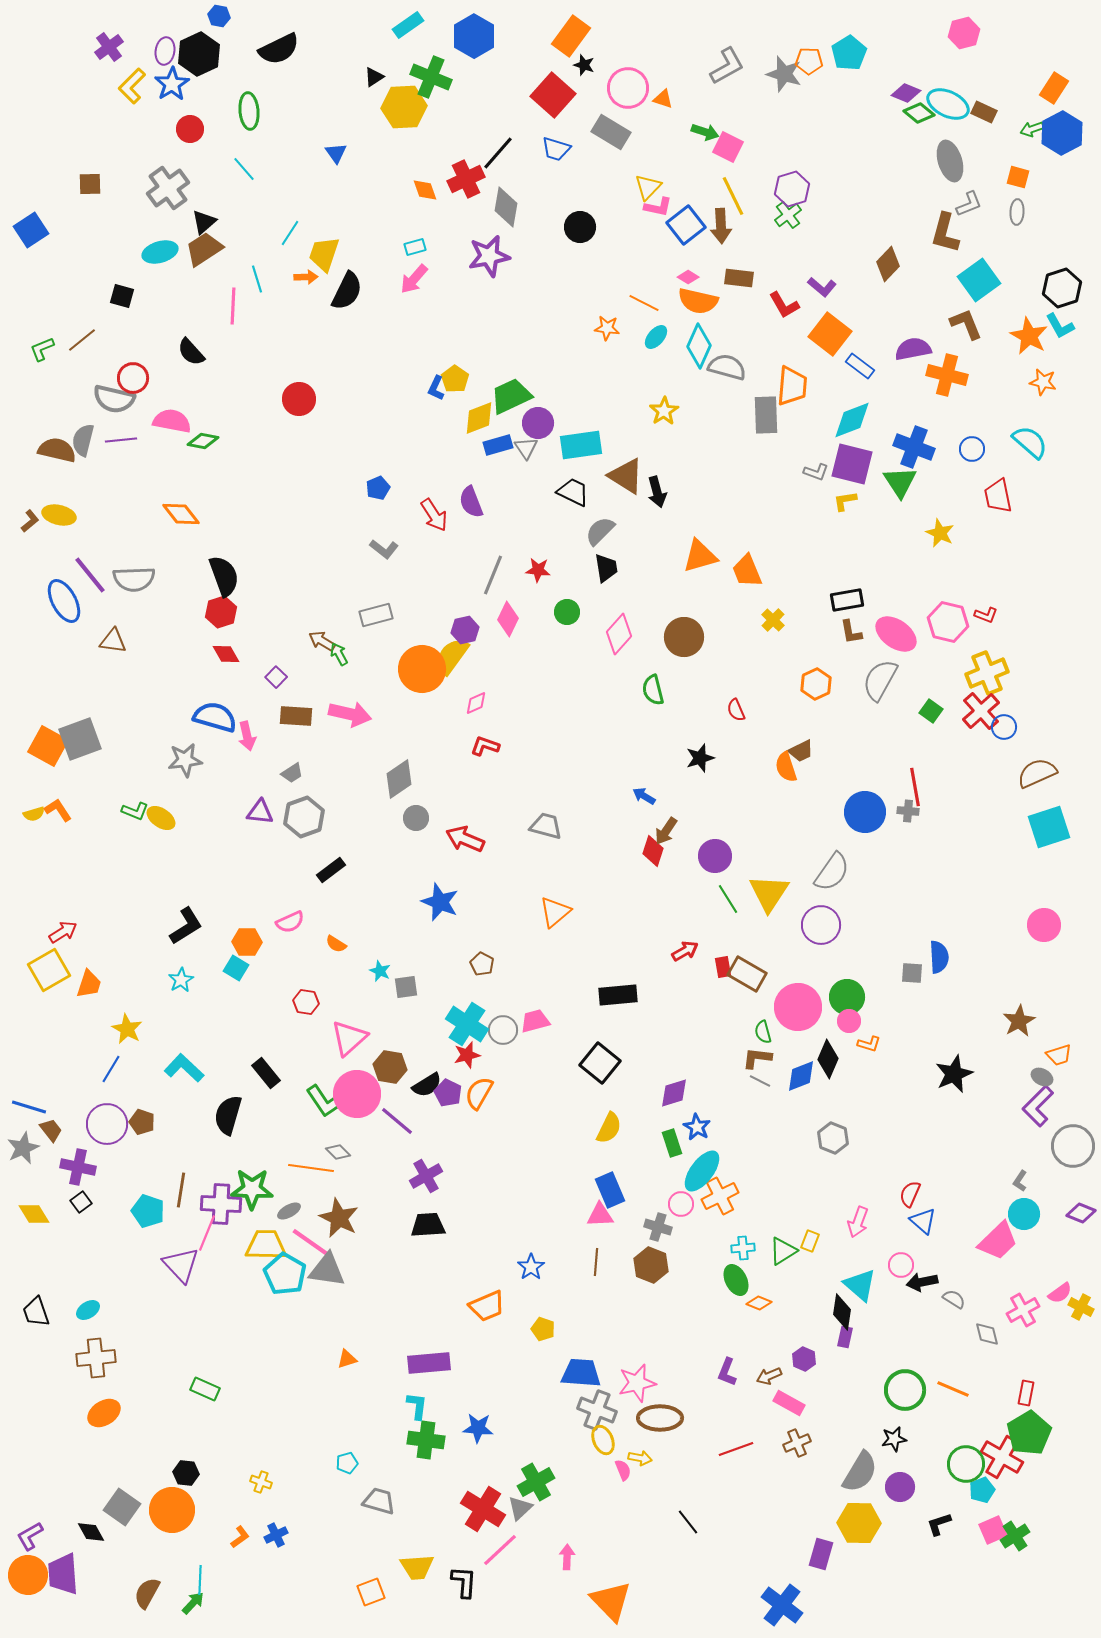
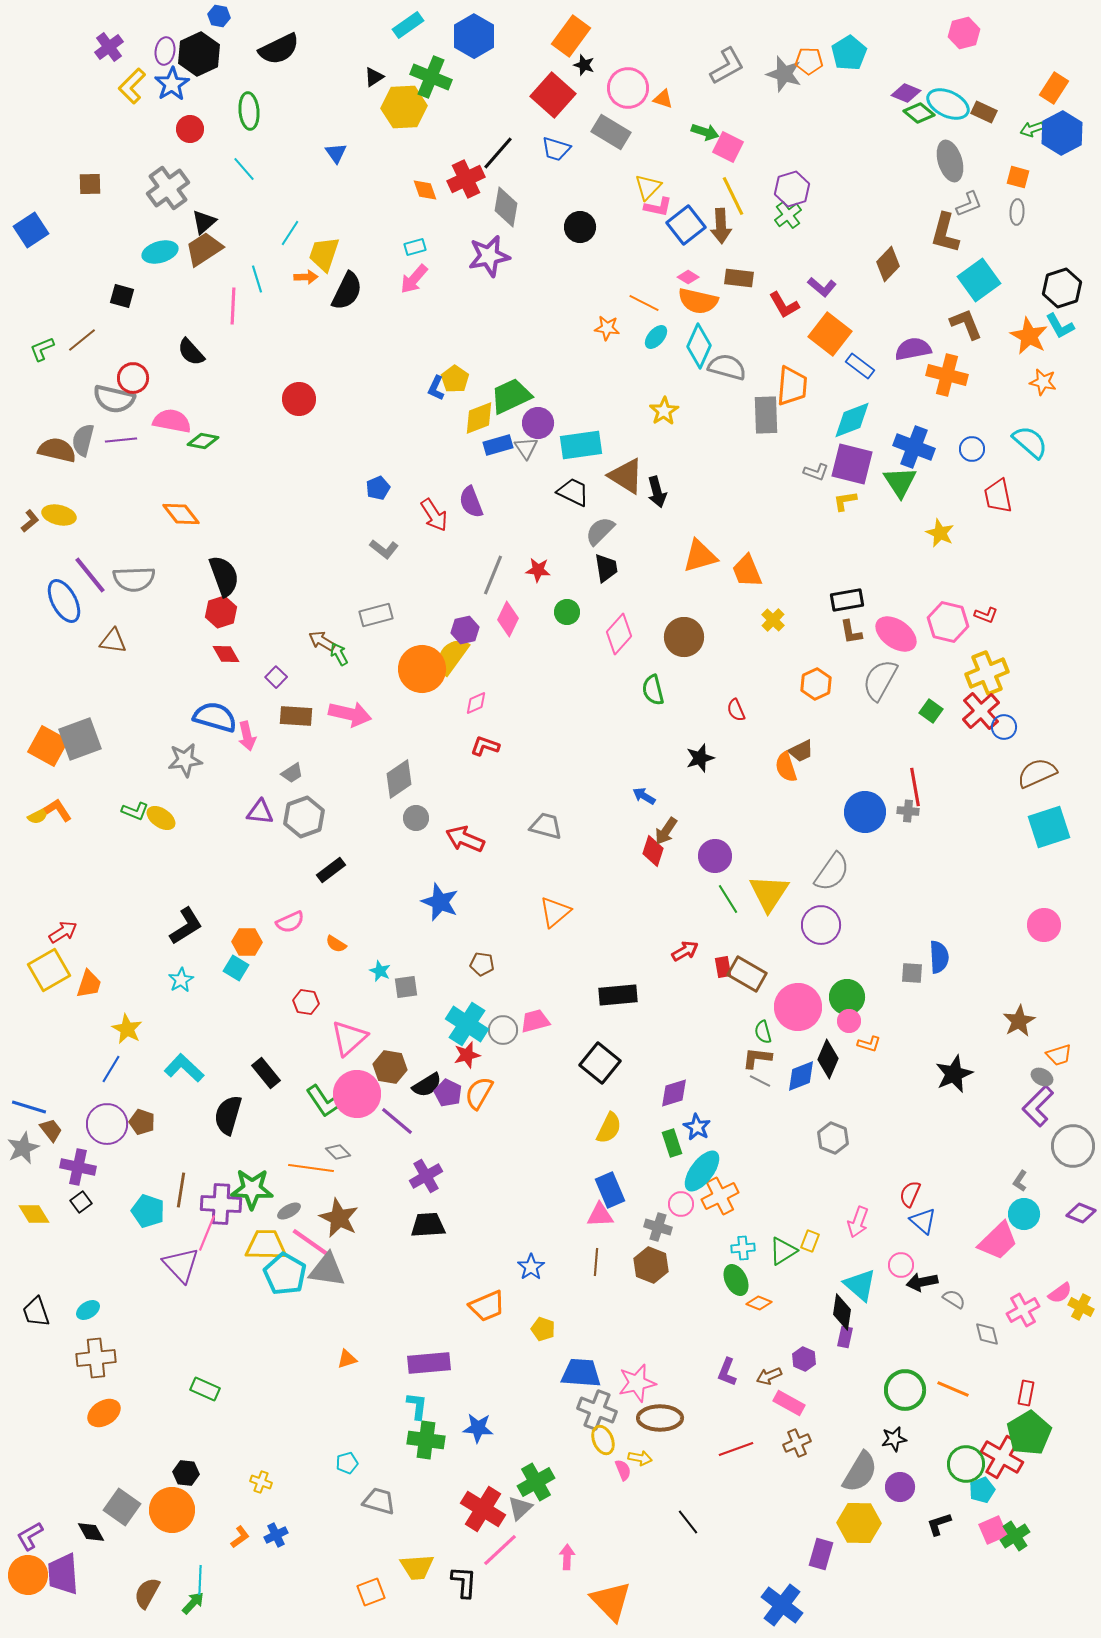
yellow semicircle at (34, 814): moved 4 px right, 2 px down; rotated 10 degrees counterclockwise
brown pentagon at (482, 964): rotated 20 degrees counterclockwise
